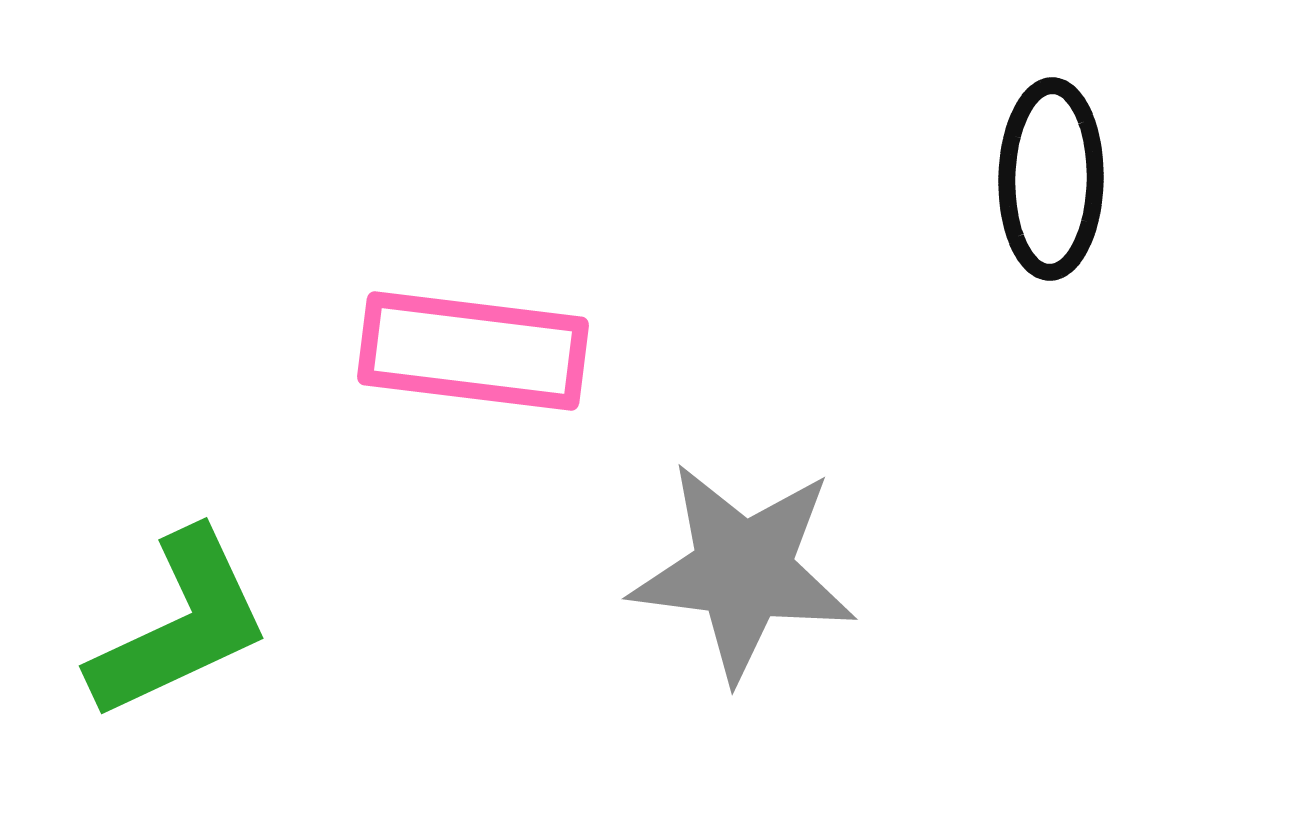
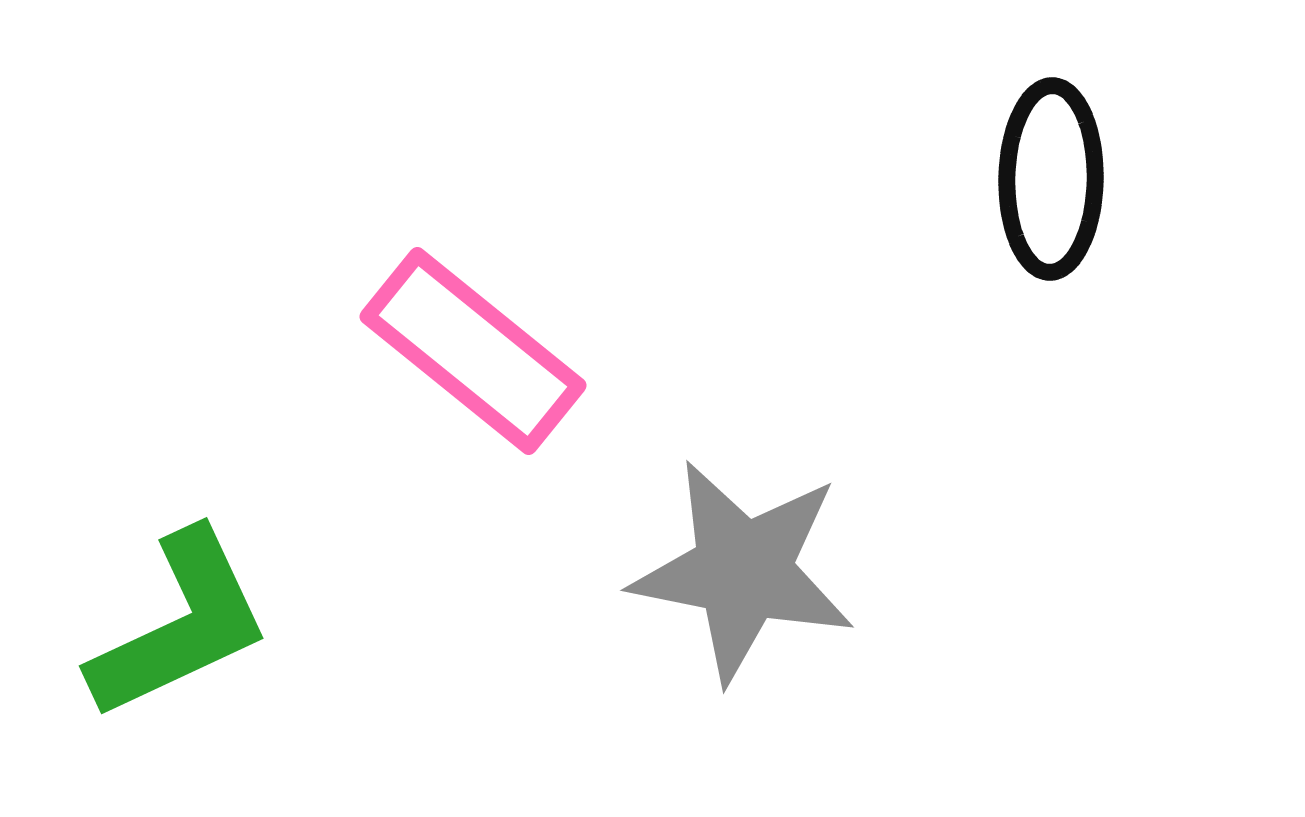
pink rectangle: rotated 32 degrees clockwise
gray star: rotated 4 degrees clockwise
